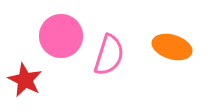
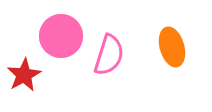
orange ellipse: rotated 57 degrees clockwise
red star: moved 1 px left, 5 px up; rotated 16 degrees clockwise
